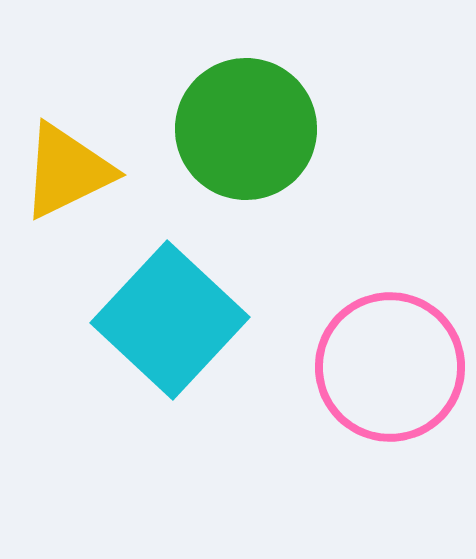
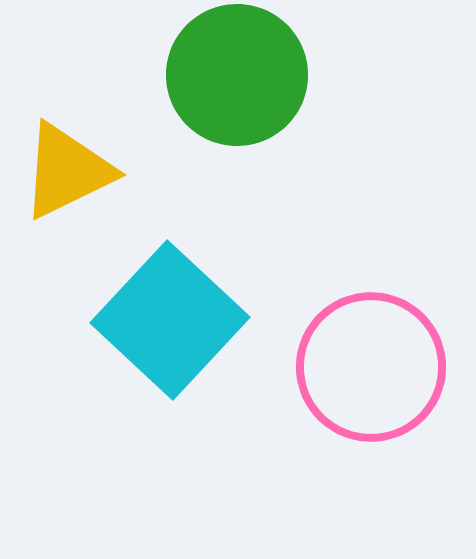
green circle: moved 9 px left, 54 px up
pink circle: moved 19 px left
